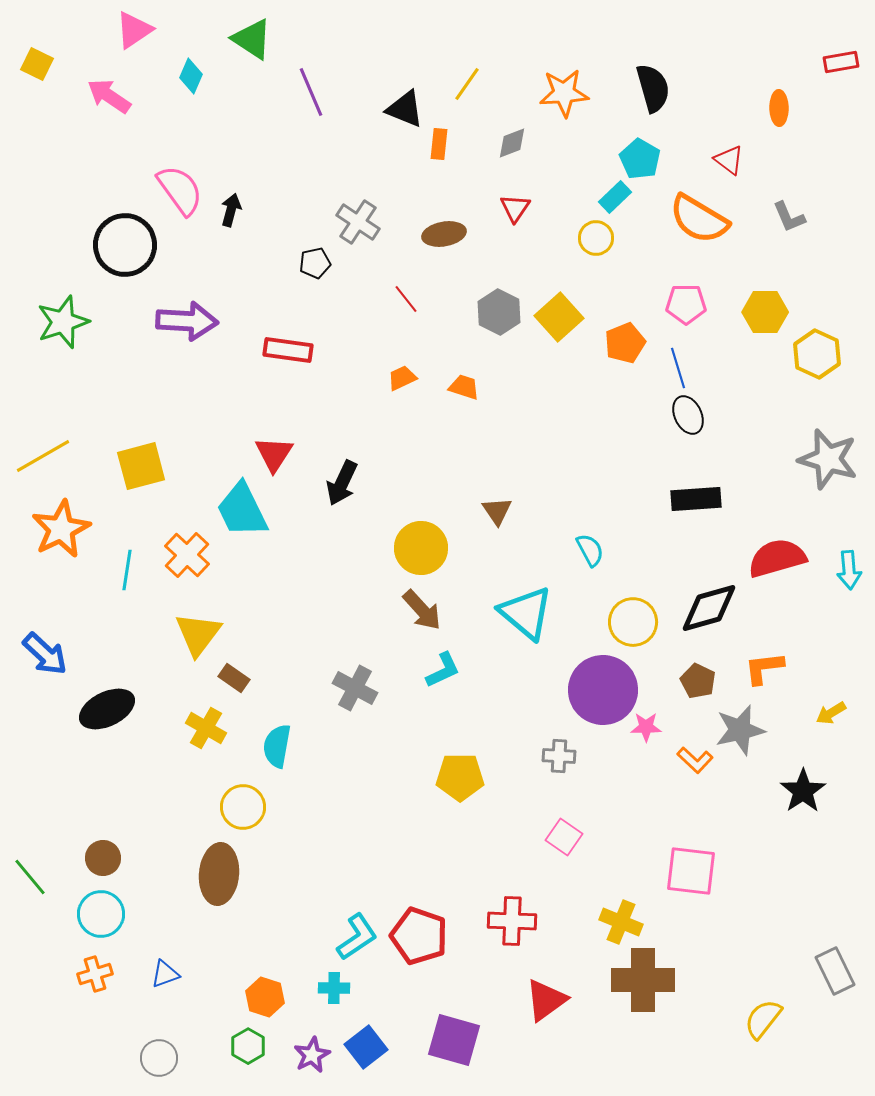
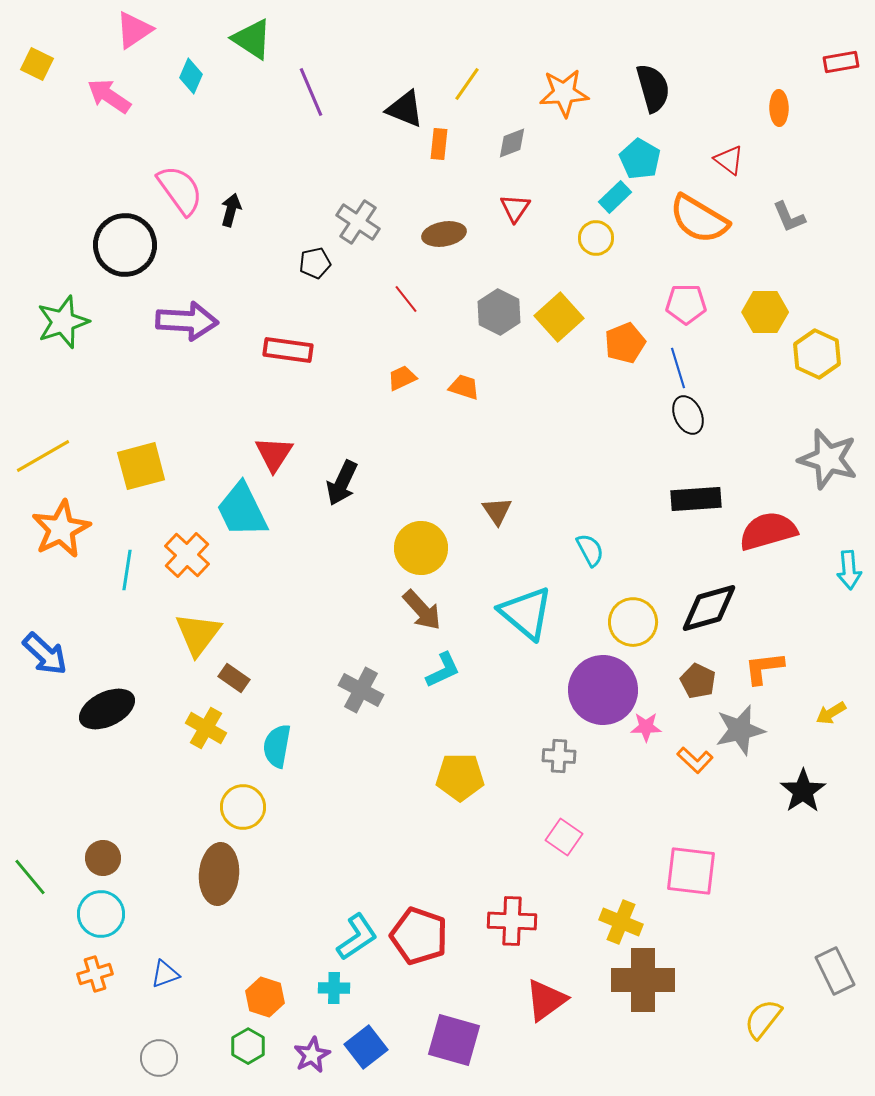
red semicircle at (777, 558): moved 9 px left, 27 px up
gray cross at (355, 688): moved 6 px right, 2 px down
